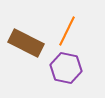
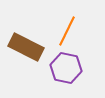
brown rectangle: moved 4 px down
